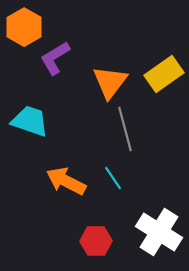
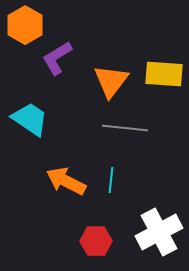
orange hexagon: moved 1 px right, 2 px up
purple L-shape: moved 2 px right
yellow rectangle: rotated 39 degrees clockwise
orange triangle: moved 1 px right, 1 px up
cyan trapezoid: moved 2 px up; rotated 15 degrees clockwise
gray line: moved 1 px up; rotated 69 degrees counterclockwise
cyan line: moved 2 px left, 2 px down; rotated 40 degrees clockwise
white cross: rotated 30 degrees clockwise
